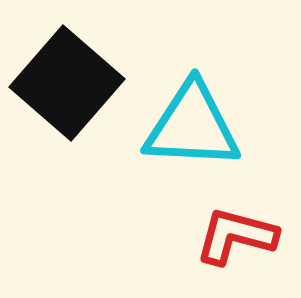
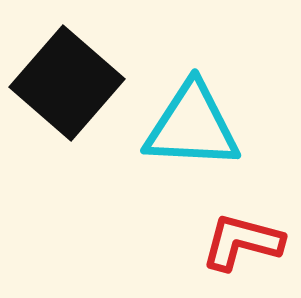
red L-shape: moved 6 px right, 6 px down
